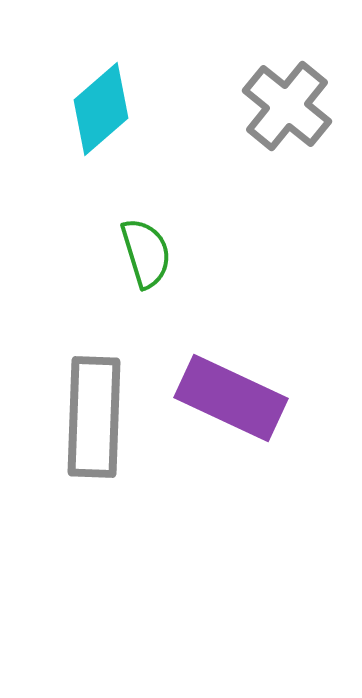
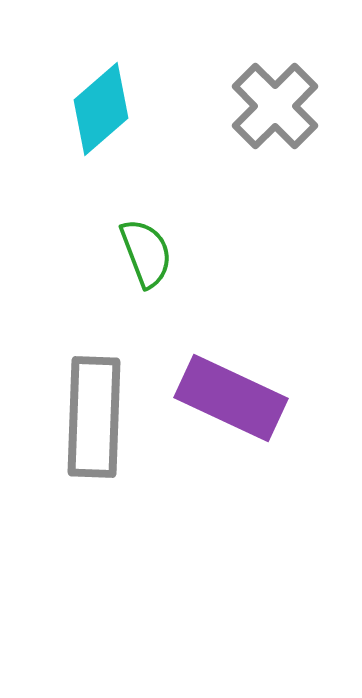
gray cross: moved 12 px left; rotated 6 degrees clockwise
green semicircle: rotated 4 degrees counterclockwise
